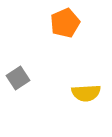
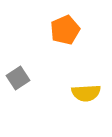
orange pentagon: moved 7 px down
